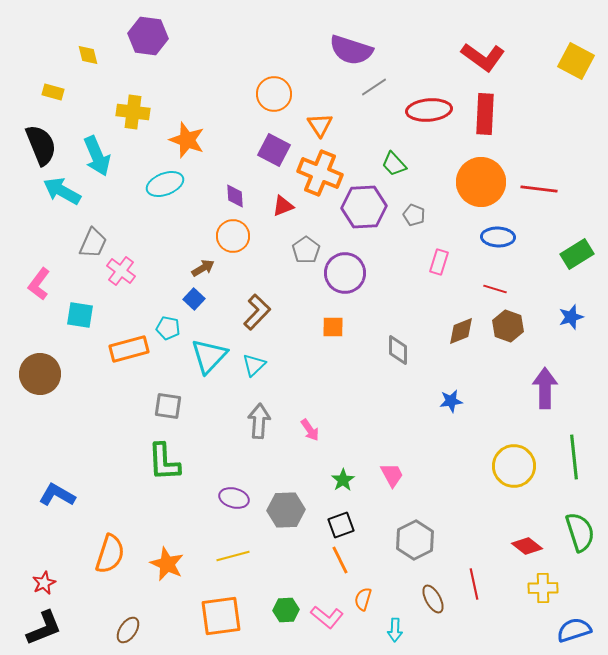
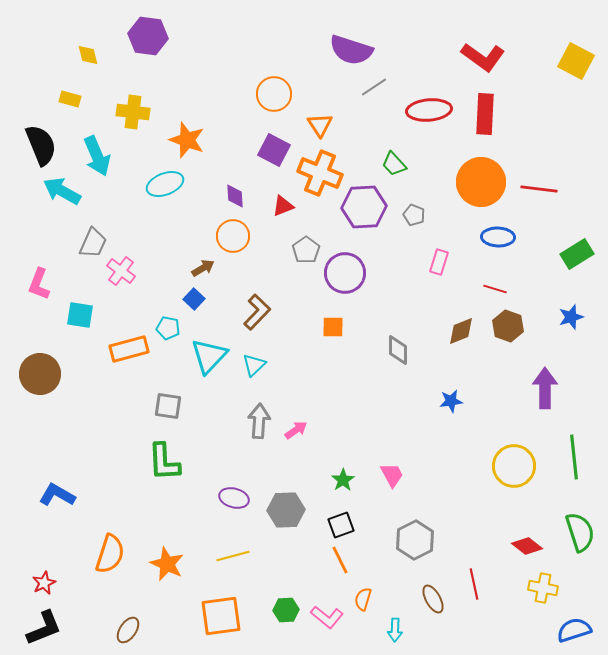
yellow rectangle at (53, 92): moved 17 px right, 7 px down
pink L-shape at (39, 284): rotated 16 degrees counterclockwise
pink arrow at (310, 430): moved 14 px left; rotated 90 degrees counterclockwise
yellow cross at (543, 588): rotated 12 degrees clockwise
